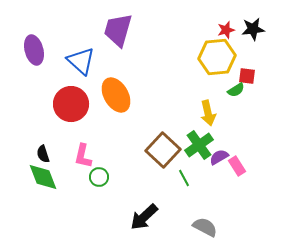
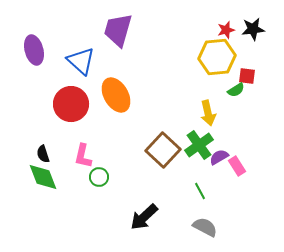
green line: moved 16 px right, 13 px down
